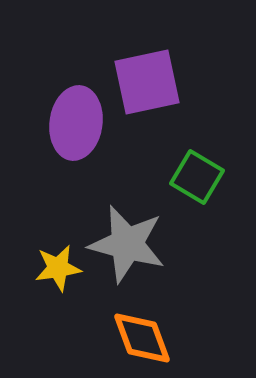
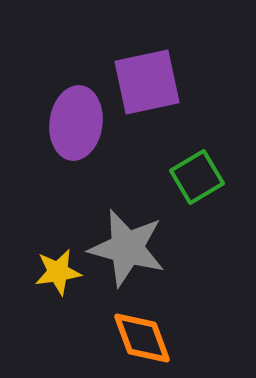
green square: rotated 28 degrees clockwise
gray star: moved 4 px down
yellow star: moved 4 px down
